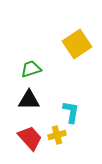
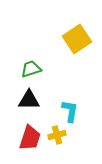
yellow square: moved 5 px up
cyan L-shape: moved 1 px left, 1 px up
red trapezoid: rotated 60 degrees clockwise
